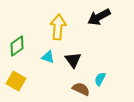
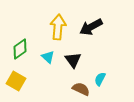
black arrow: moved 8 px left, 10 px down
green diamond: moved 3 px right, 3 px down
cyan triangle: rotated 24 degrees clockwise
